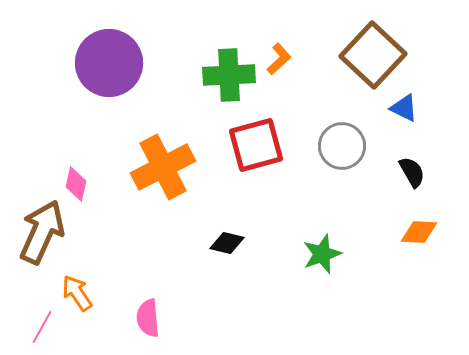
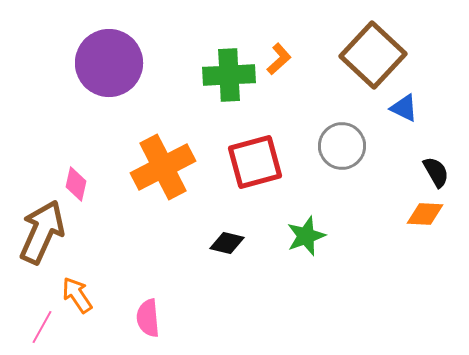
red square: moved 1 px left, 17 px down
black semicircle: moved 24 px right
orange diamond: moved 6 px right, 18 px up
green star: moved 16 px left, 18 px up
orange arrow: moved 2 px down
